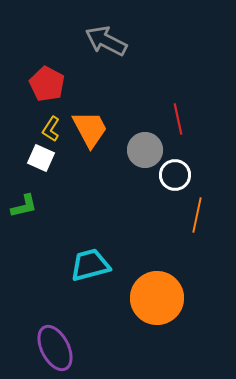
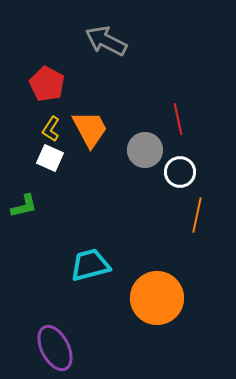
white square: moved 9 px right
white circle: moved 5 px right, 3 px up
